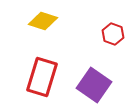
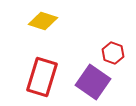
red hexagon: moved 19 px down
purple square: moved 1 px left, 3 px up
